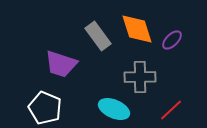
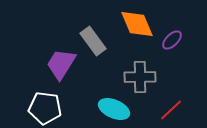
orange diamond: moved 5 px up; rotated 6 degrees counterclockwise
gray rectangle: moved 5 px left, 5 px down
purple trapezoid: rotated 104 degrees clockwise
white pentagon: rotated 16 degrees counterclockwise
